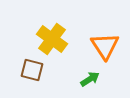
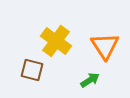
yellow cross: moved 4 px right, 2 px down
green arrow: moved 1 px down
